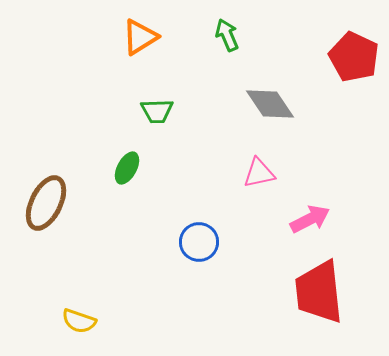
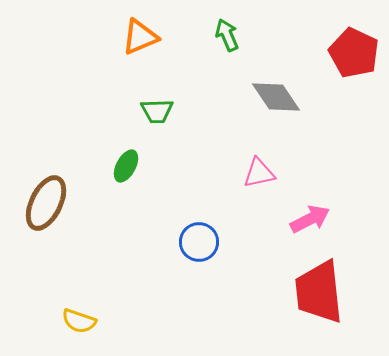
orange triangle: rotated 9 degrees clockwise
red pentagon: moved 4 px up
gray diamond: moved 6 px right, 7 px up
green ellipse: moved 1 px left, 2 px up
